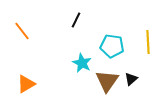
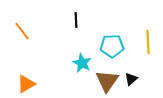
black line: rotated 28 degrees counterclockwise
cyan pentagon: rotated 10 degrees counterclockwise
